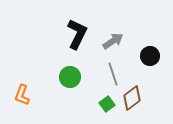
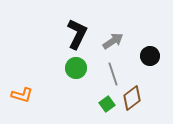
green circle: moved 6 px right, 9 px up
orange L-shape: rotated 95 degrees counterclockwise
